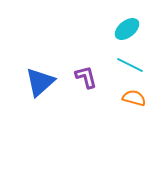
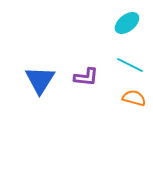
cyan ellipse: moved 6 px up
purple L-shape: rotated 110 degrees clockwise
blue triangle: moved 2 px up; rotated 16 degrees counterclockwise
